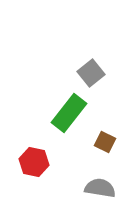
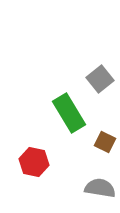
gray square: moved 9 px right, 6 px down
green rectangle: rotated 69 degrees counterclockwise
